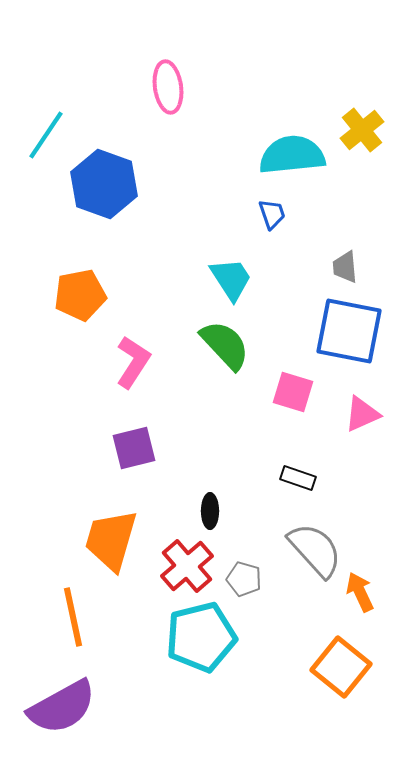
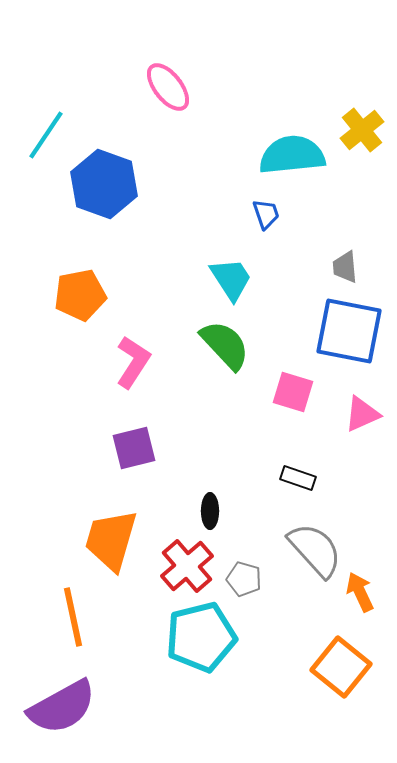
pink ellipse: rotated 30 degrees counterclockwise
blue trapezoid: moved 6 px left
